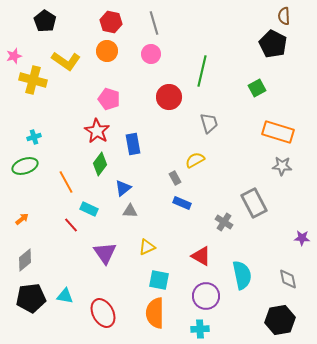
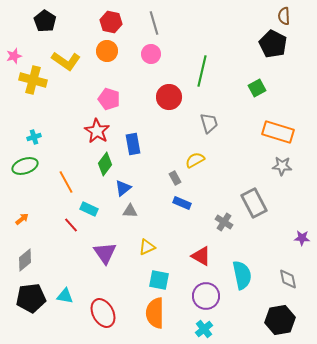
green diamond at (100, 164): moved 5 px right
cyan cross at (200, 329): moved 4 px right; rotated 36 degrees counterclockwise
